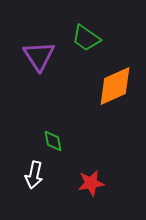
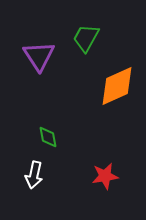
green trapezoid: rotated 84 degrees clockwise
orange diamond: moved 2 px right
green diamond: moved 5 px left, 4 px up
red star: moved 14 px right, 7 px up
